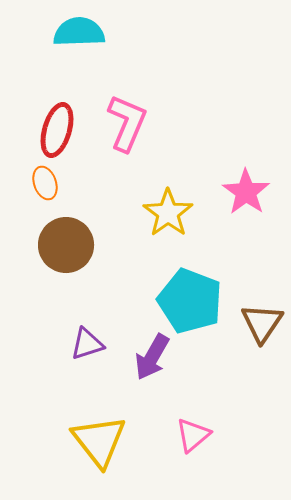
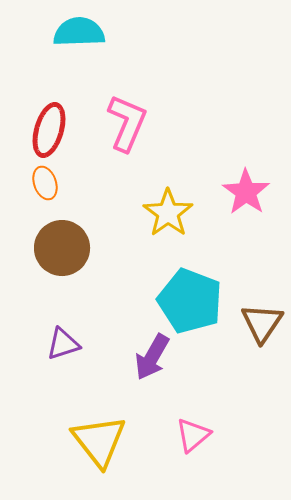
red ellipse: moved 8 px left
brown circle: moved 4 px left, 3 px down
purple triangle: moved 24 px left
